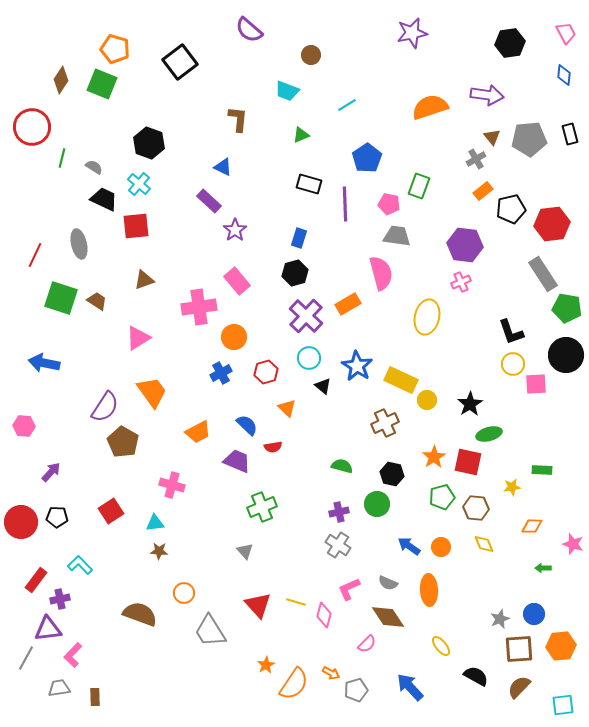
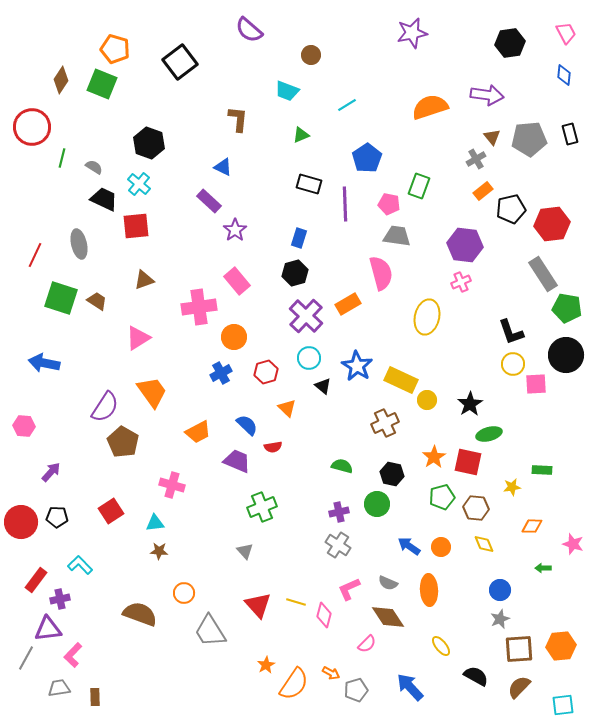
blue circle at (534, 614): moved 34 px left, 24 px up
